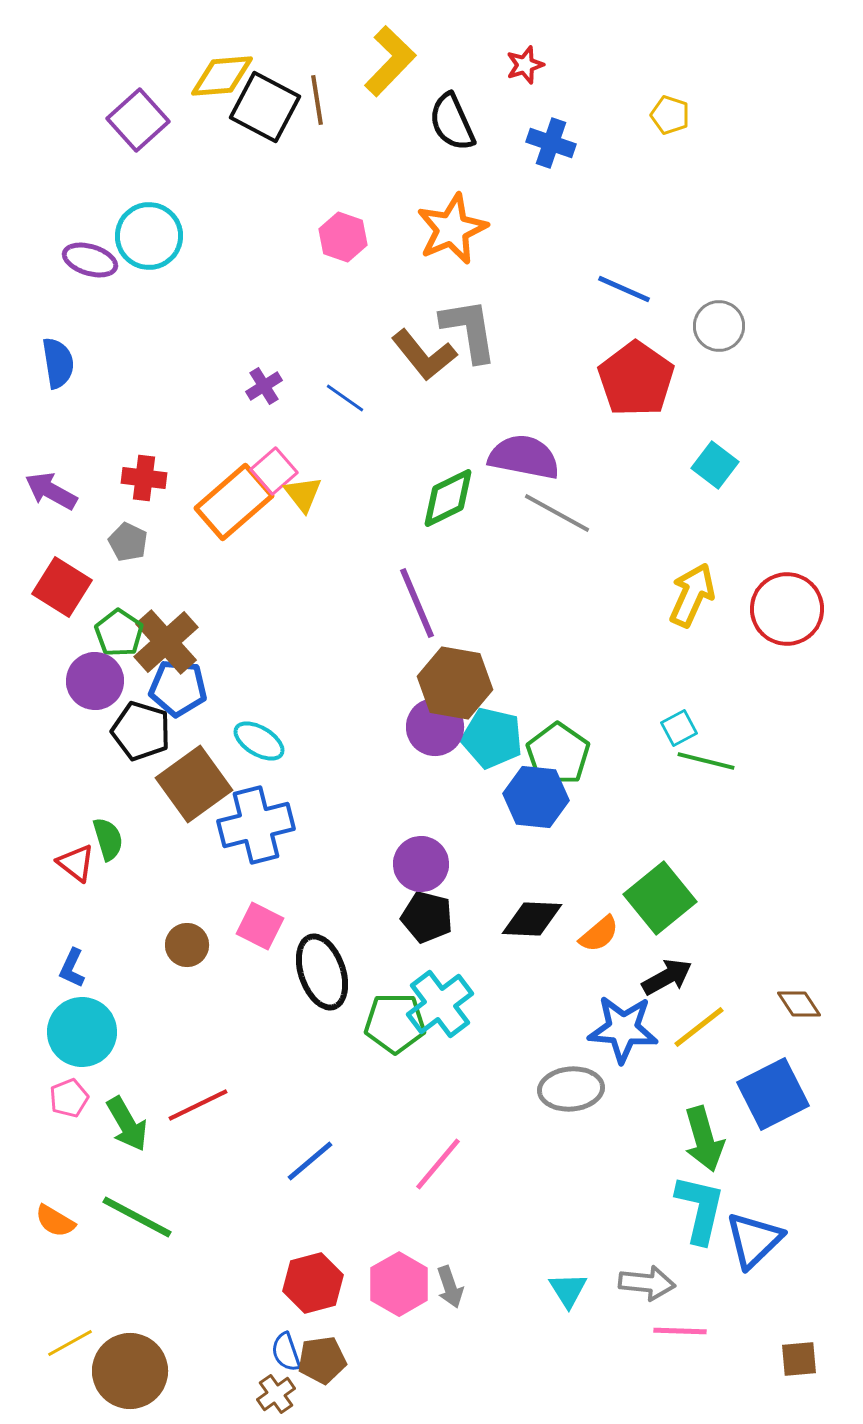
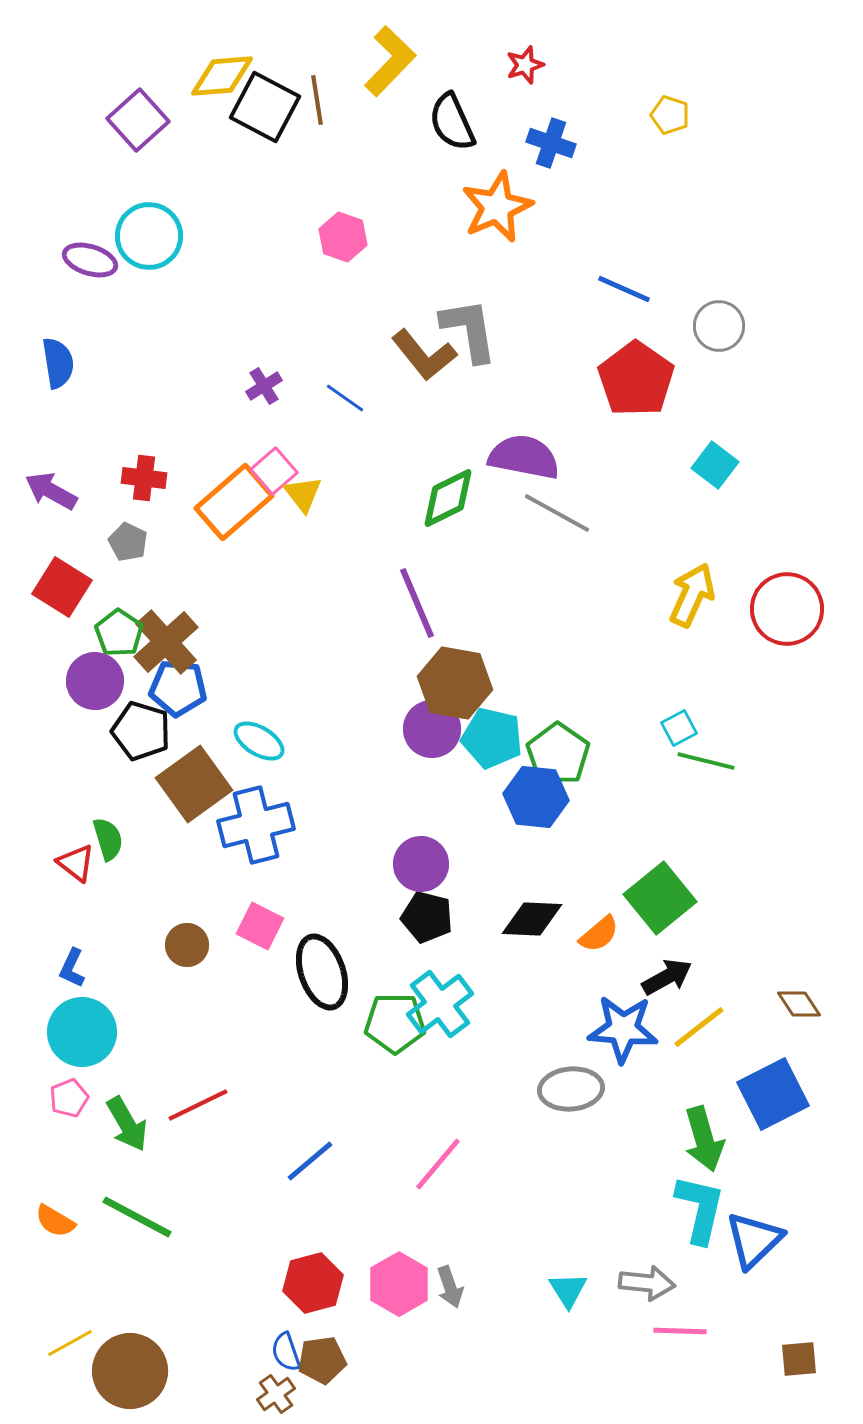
orange star at (452, 229): moved 45 px right, 22 px up
purple circle at (435, 727): moved 3 px left, 2 px down
